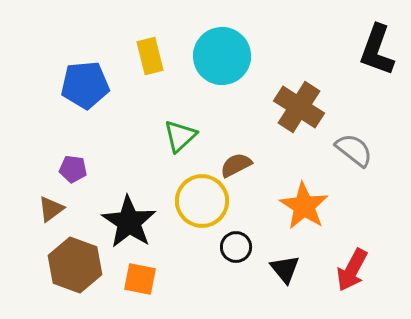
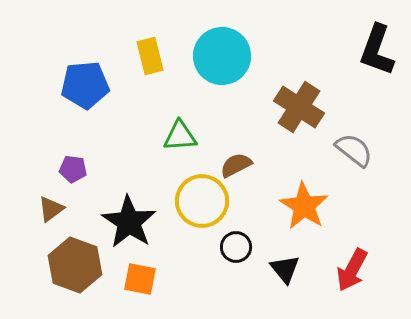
green triangle: rotated 39 degrees clockwise
